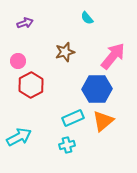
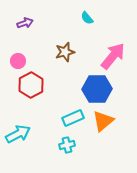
cyan arrow: moved 1 px left, 3 px up
